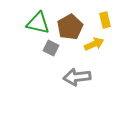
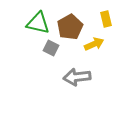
yellow rectangle: moved 1 px right, 1 px up
